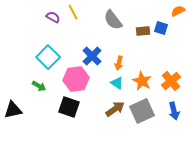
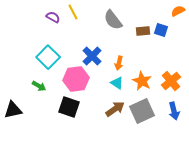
blue square: moved 2 px down
